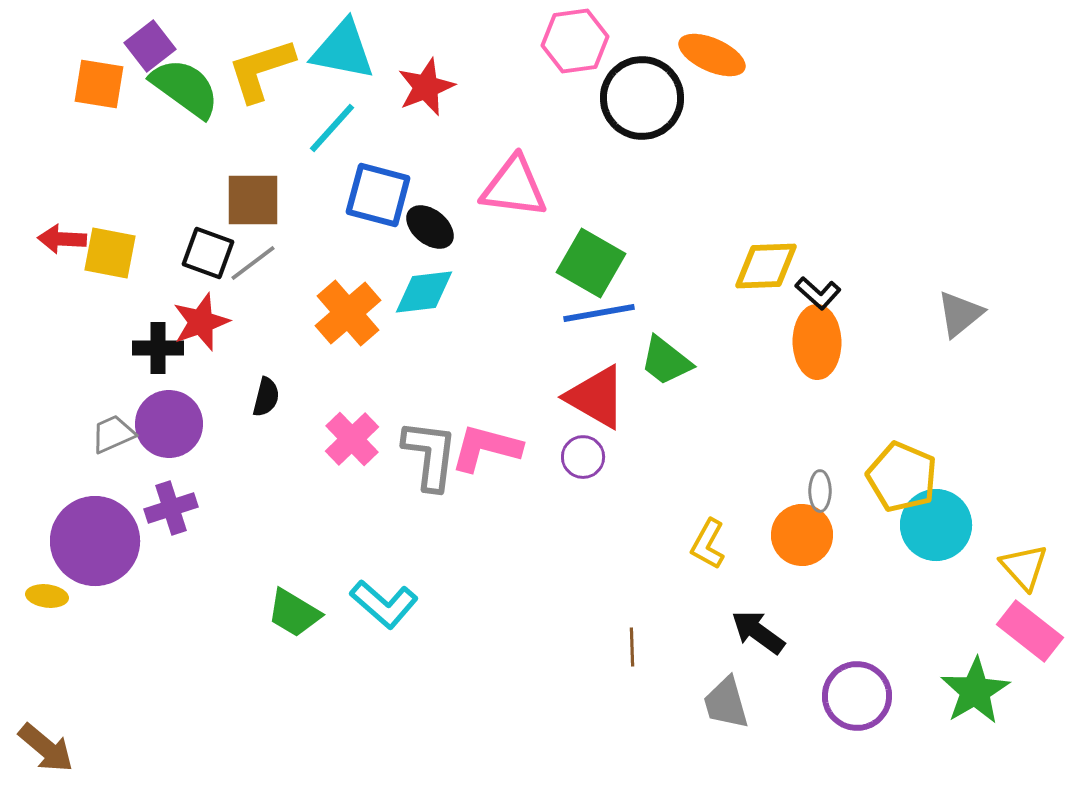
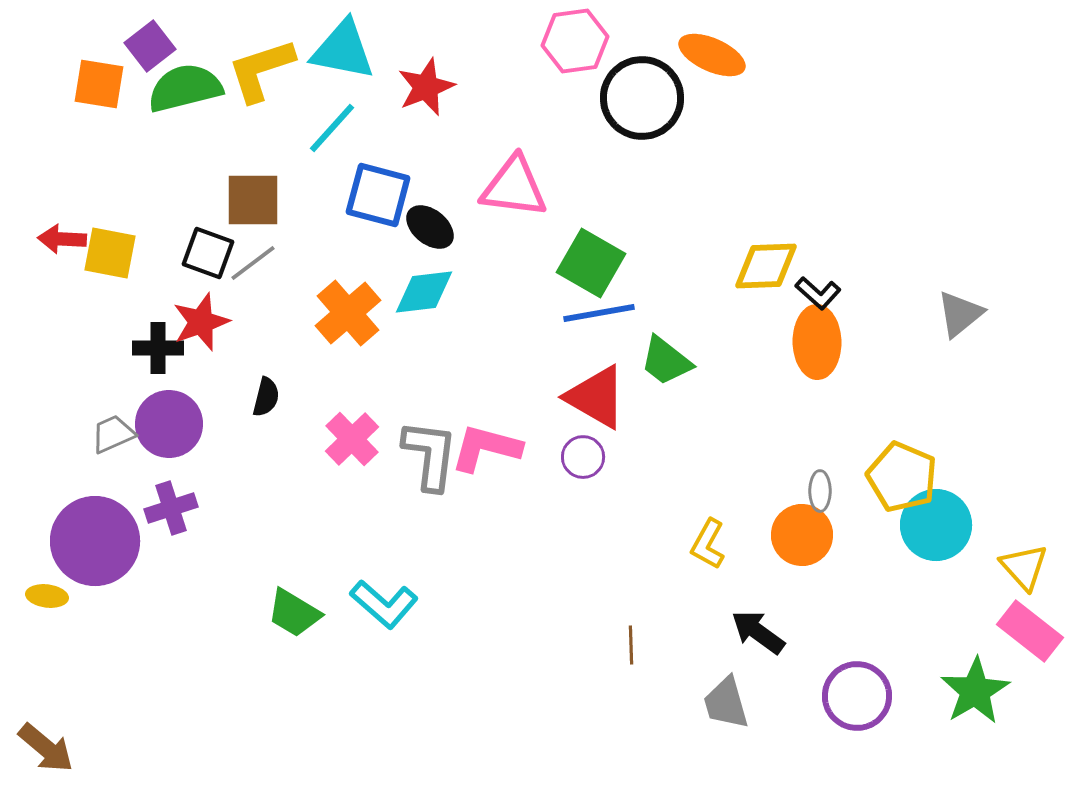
green semicircle at (185, 88): rotated 50 degrees counterclockwise
brown line at (632, 647): moved 1 px left, 2 px up
